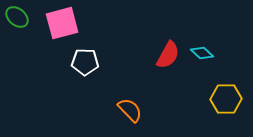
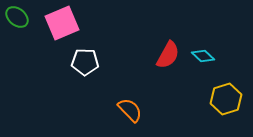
pink square: rotated 8 degrees counterclockwise
cyan diamond: moved 1 px right, 3 px down
yellow hexagon: rotated 16 degrees counterclockwise
